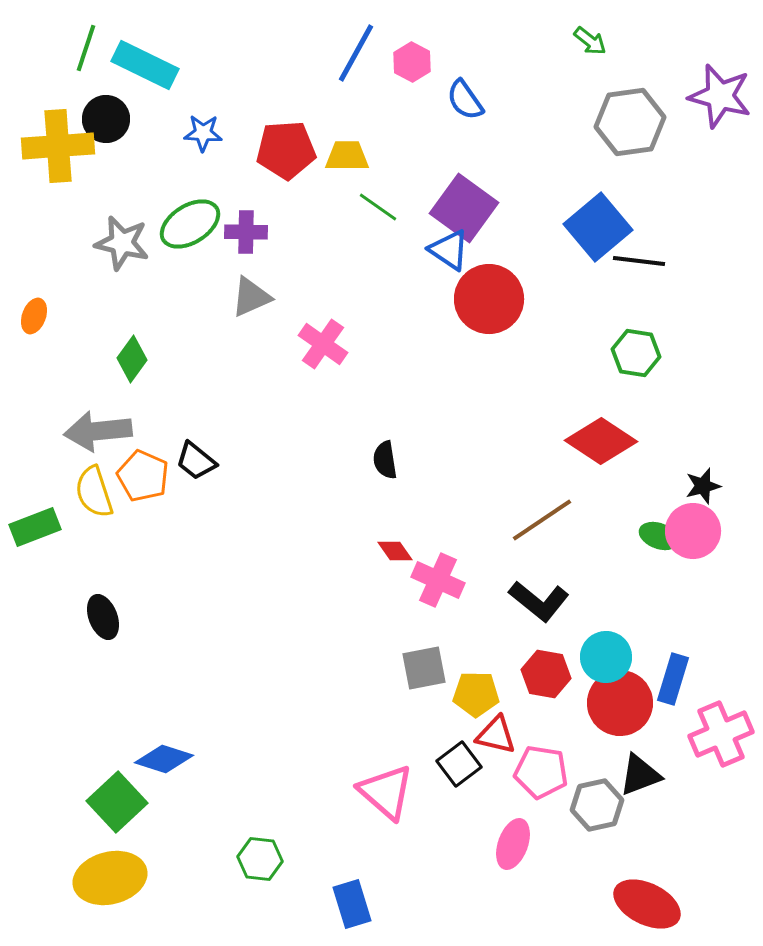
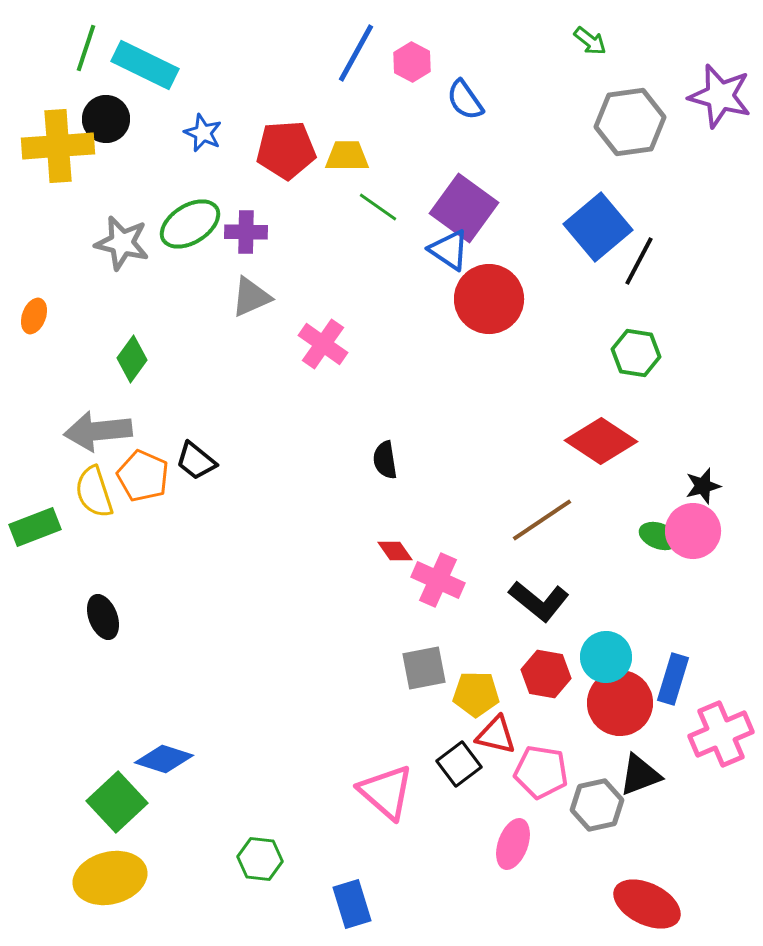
blue star at (203, 133): rotated 21 degrees clockwise
black line at (639, 261): rotated 69 degrees counterclockwise
